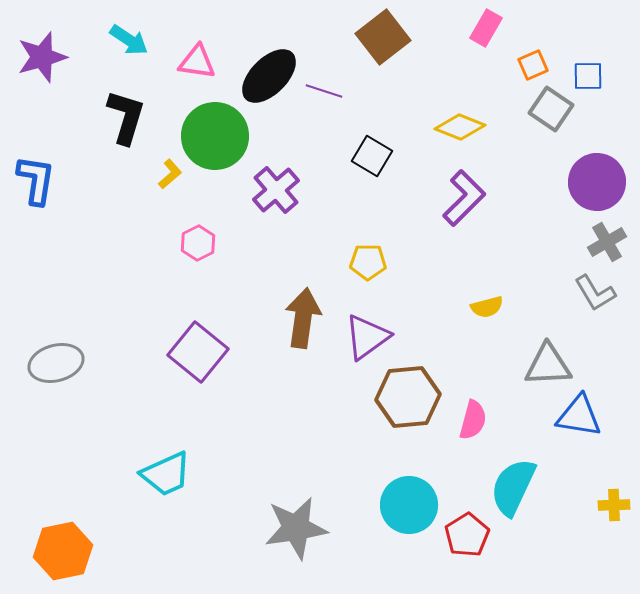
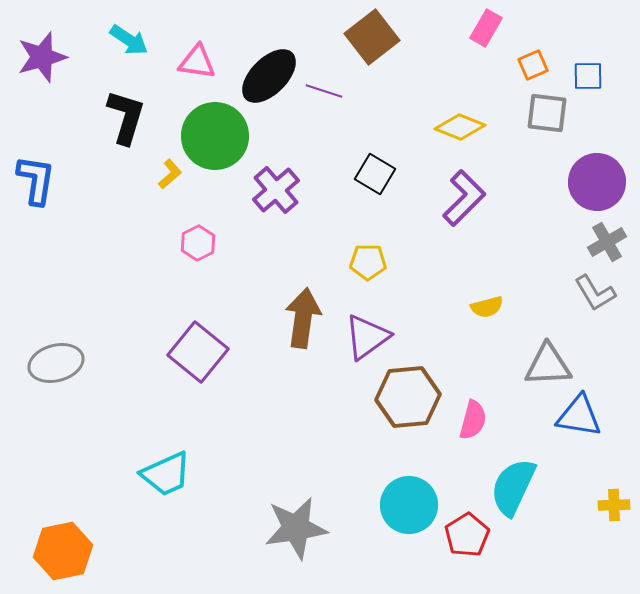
brown square: moved 11 px left
gray square: moved 4 px left, 4 px down; rotated 27 degrees counterclockwise
black square: moved 3 px right, 18 px down
